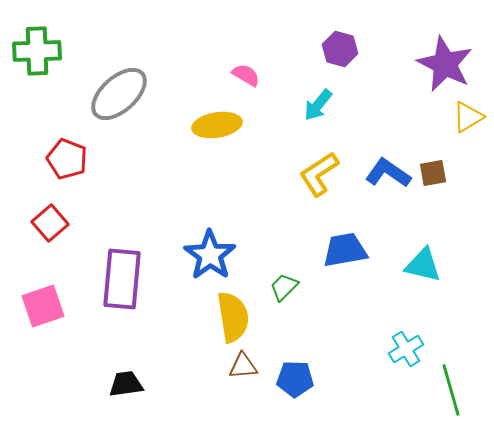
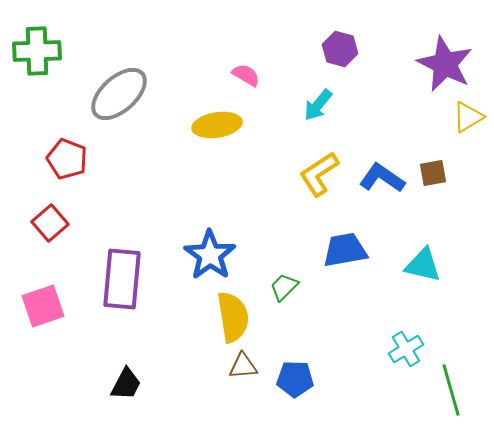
blue L-shape: moved 6 px left, 5 px down
black trapezoid: rotated 126 degrees clockwise
